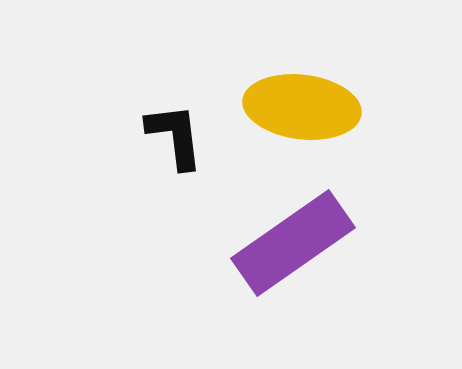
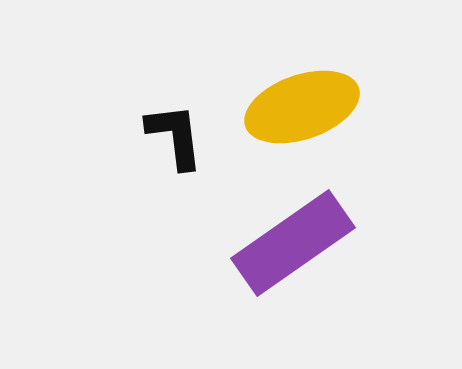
yellow ellipse: rotated 26 degrees counterclockwise
